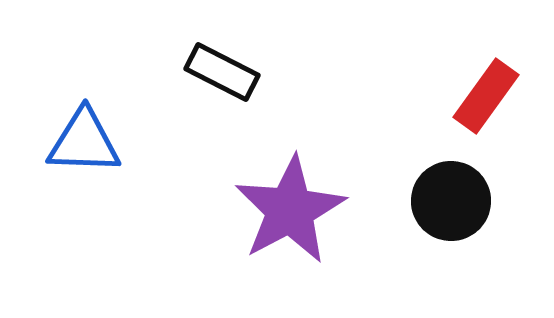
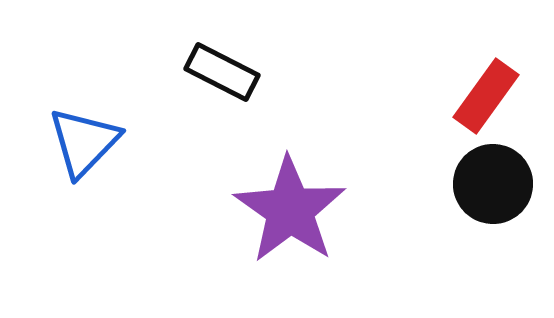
blue triangle: rotated 48 degrees counterclockwise
black circle: moved 42 px right, 17 px up
purple star: rotated 9 degrees counterclockwise
